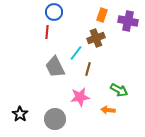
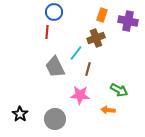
pink star: moved 2 px up; rotated 12 degrees clockwise
